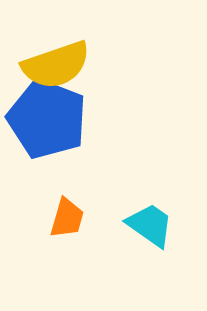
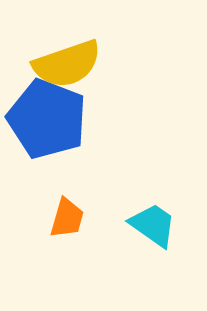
yellow semicircle: moved 11 px right, 1 px up
cyan trapezoid: moved 3 px right
